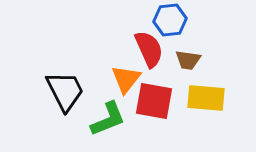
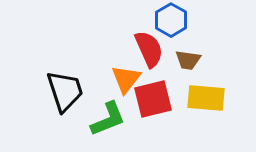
blue hexagon: moved 1 px right; rotated 24 degrees counterclockwise
black trapezoid: rotated 9 degrees clockwise
red square: moved 1 px left, 2 px up; rotated 24 degrees counterclockwise
